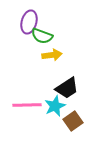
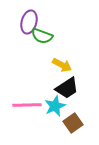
yellow arrow: moved 10 px right, 10 px down; rotated 36 degrees clockwise
brown square: moved 2 px down
